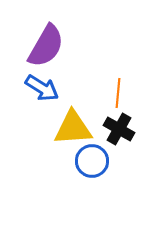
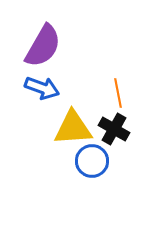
purple semicircle: moved 3 px left
blue arrow: rotated 12 degrees counterclockwise
orange line: rotated 16 degrees counterclockwise
black cross: moved 5 px left
